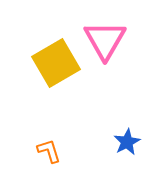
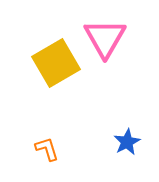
pink triangle: moved 2 px up
orange L-shape: moved 2 px left, 2 px up
